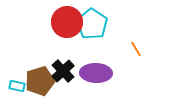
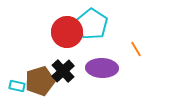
red circle: moved 10 px down
purple ellipse: moved 6 px right, 5 px up
